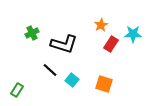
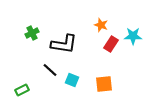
orange star: rotated 24 degrees counterclockwise
cyan star: moved 2 px down
black L-shape: rotated 8 degrees counterclockwise
cyan square: rotated 16 degrees counterclockwise
orange square: rotated 24 degrees counterclockwise
green rectangle: moved 5 px right; rotated 32 degrees clockwise
